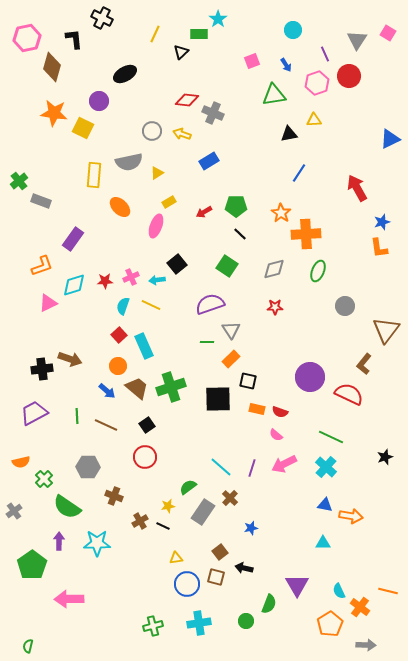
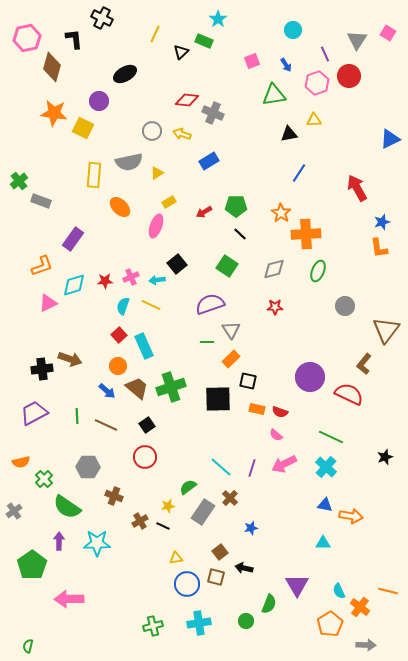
green rectangle at (199, 34): moved 5 px right, 7 px down; rotated 24 degrees clockwise
